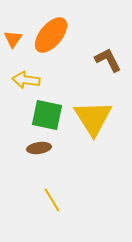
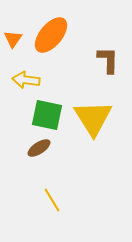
brown L-shape: rotated 28 degrees clockwise
brown ellipse: rotated 25 degrees counterclockwise
